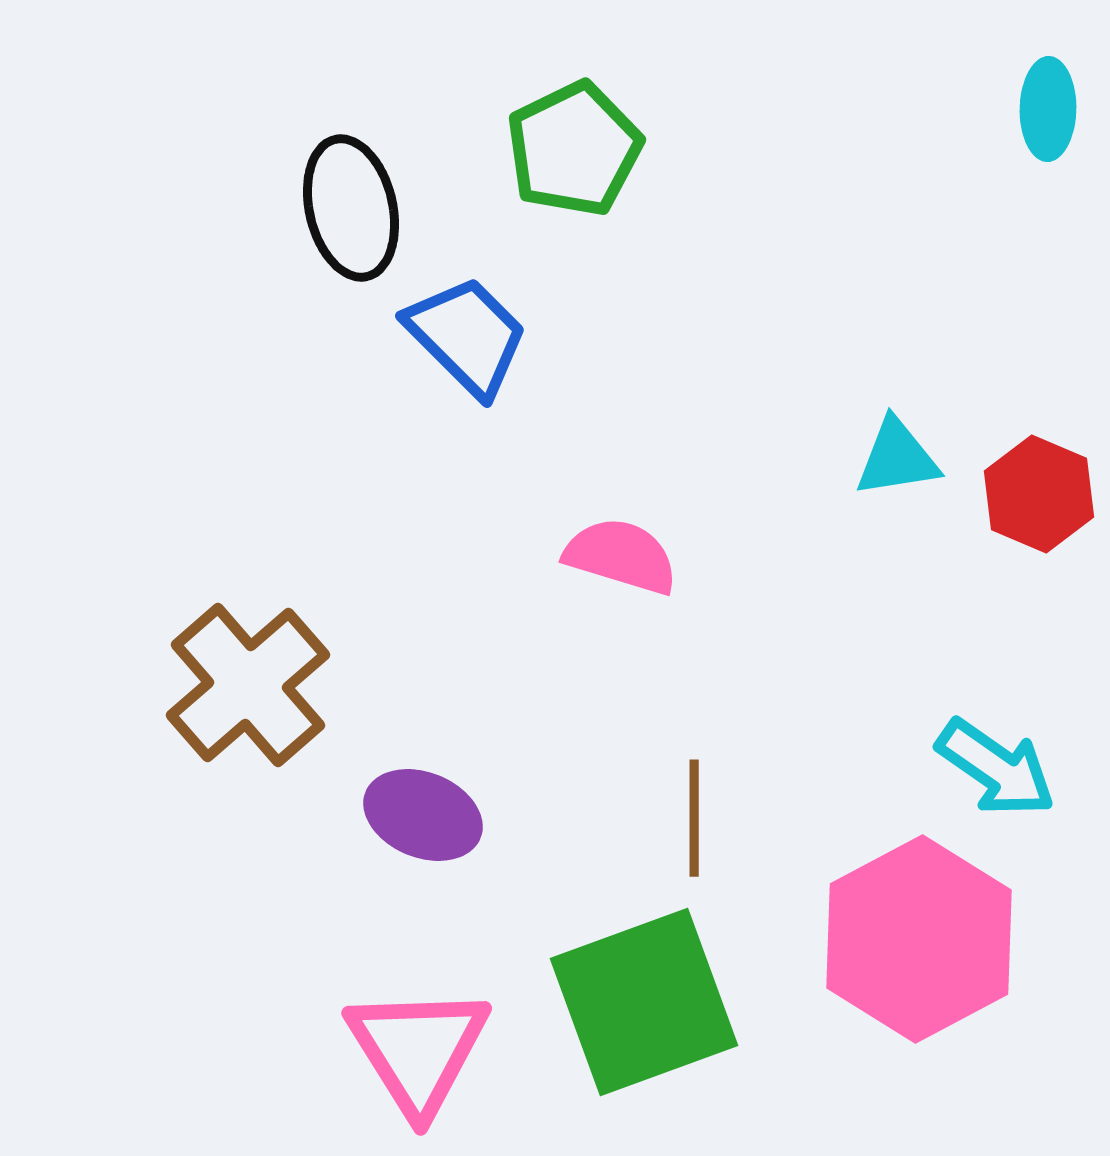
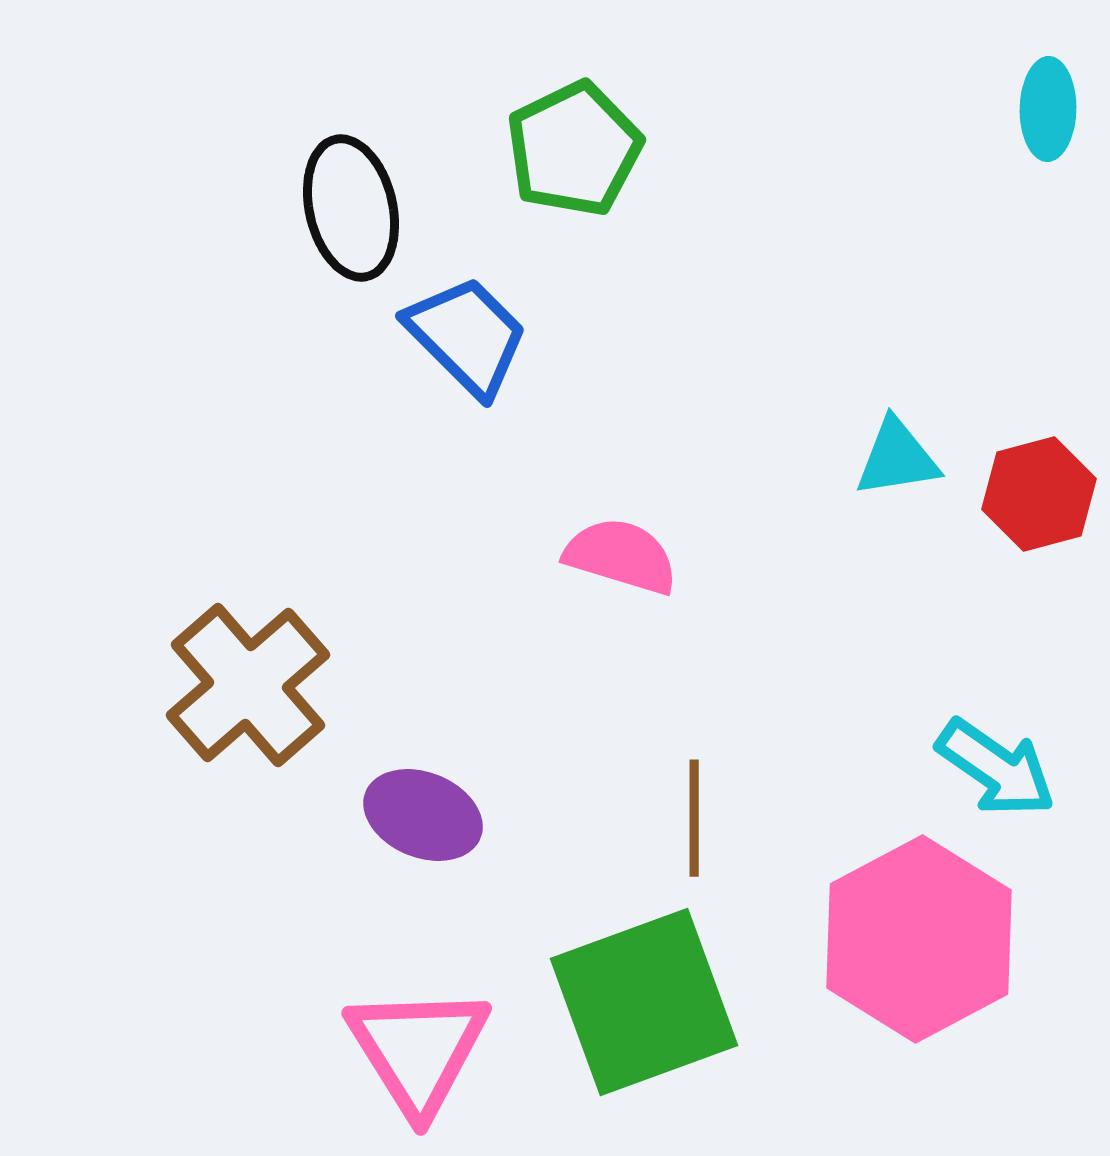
red hexagon: rotated 22 degrees clockwise
